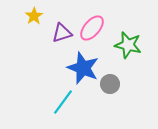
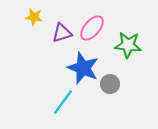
yellow star: moved 1 px down; rotated 30 degrees counterclockwise
green star: rotated 8 degrees counterclockwise
